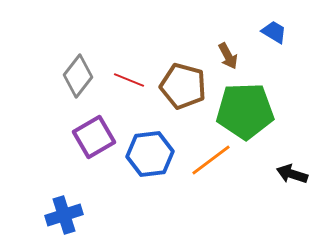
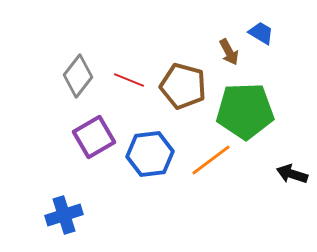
blue trapezoid: moved 13 px left, 1 px down
brown arrow: moved 1 px right, 4 px up
